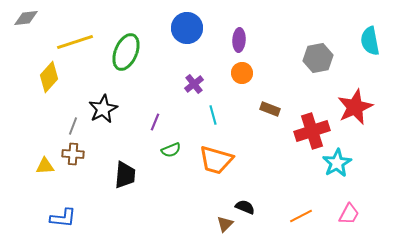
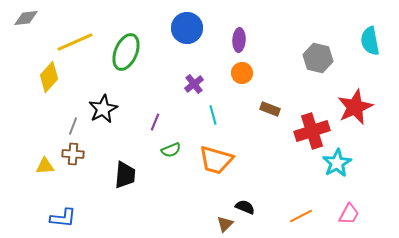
yellow line: rotated 6 degrees counterclockwise
gray hexagon: rotated 24 degrees clockwise
